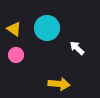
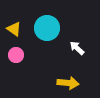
yellow arrow: moved 9 px right, 1 px up
